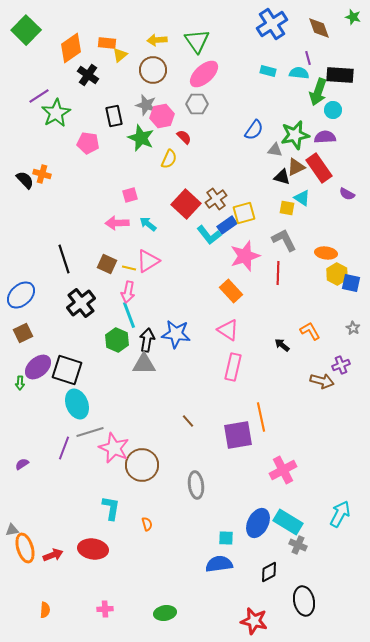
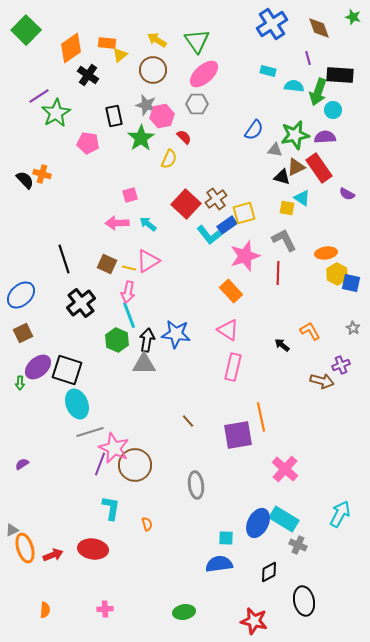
yellow arrow at (157, 40): rotated 36 degrees clockwise
cyan semicircle at (299, 73): moved 5 px left, 13 px down
green star at (141, 138): rotated 16 degrees clockwise
orange ellipse at (326, 253): rotated 15 degrees counterclockwise
purple line at (64, 448): moved 36 px right, 16 px down
brown circle at (142, 465): moved 7 px left
pink cross at (283, 470): moved 2 px right, 1 px up; rotated 20 degrees counterclockwise
cyan rectangle at (288, 522): moved 4 px left, 3 px up
gray triangle at (12, 530): rotated 16 degrees counterclockwise
green ellipse at (165, 613): moved 19 px right, 1 px up
